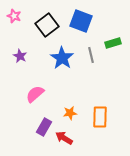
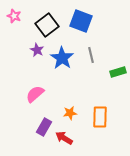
green rectangle: moved 5 px right, 29 px down
purple star: moved 17 px right, 6 px up
